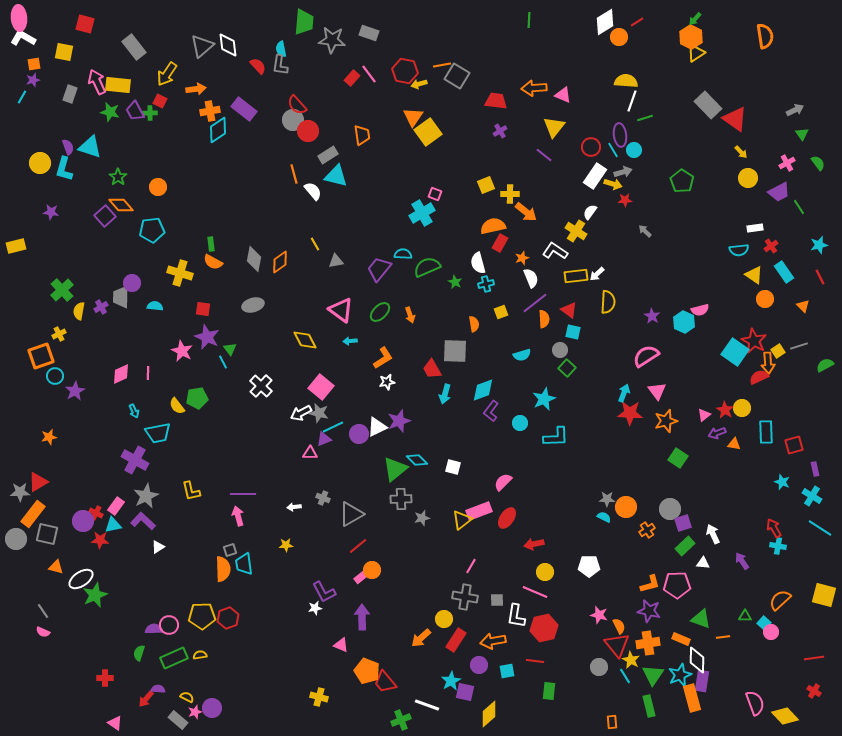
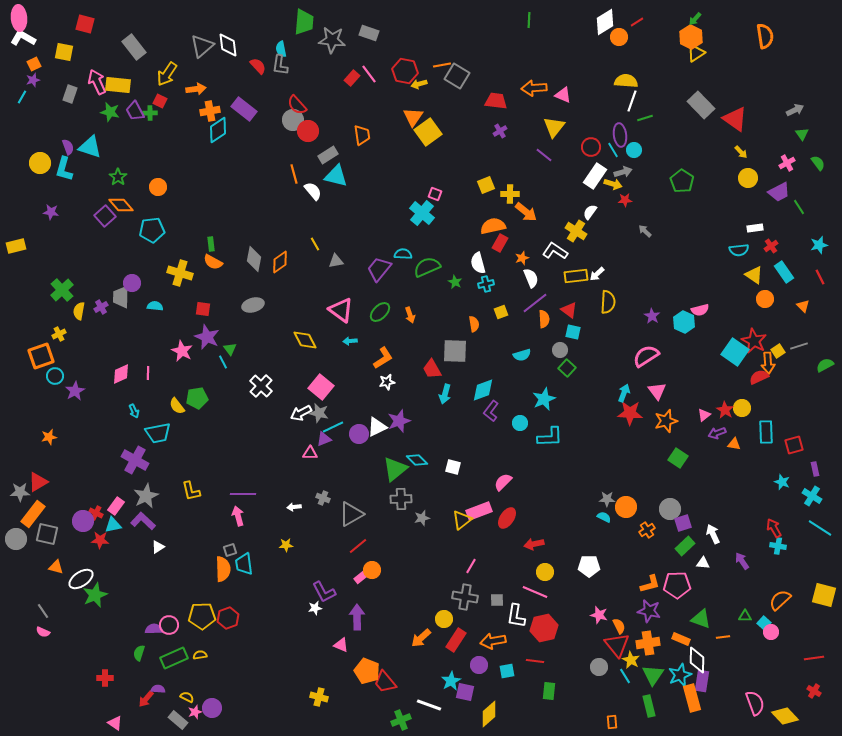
orange square at (34, 64): rotated 16 degrees counterclockwise
gray rectangle at (708, 105): moved 7 px left
cyan cross at (422, 213): rotated 20 degrees counterclockwise
cyan L-shape at (556, 437): moved 6 px left
purple arrow at (362, 617): moved 5 px left
white line at (427, 705): moved 2 px right
